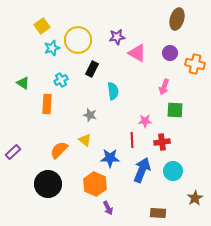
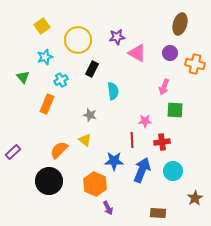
brown ellipse: moved 3 px right, 5 px down
cyan star: moved 7 px left, 9 px down
green triangle: moved 6 px up; rotated 16 degrees clockwise
orange rectangle: rotated 18 degrees clockwise
blue star: moved 4 px right, 3 px down
black circle: moved 1 px right, 3 px up
